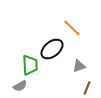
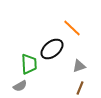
green trapezoid: moved 1 px left, 1 px up
brown line: moved 7 px left
